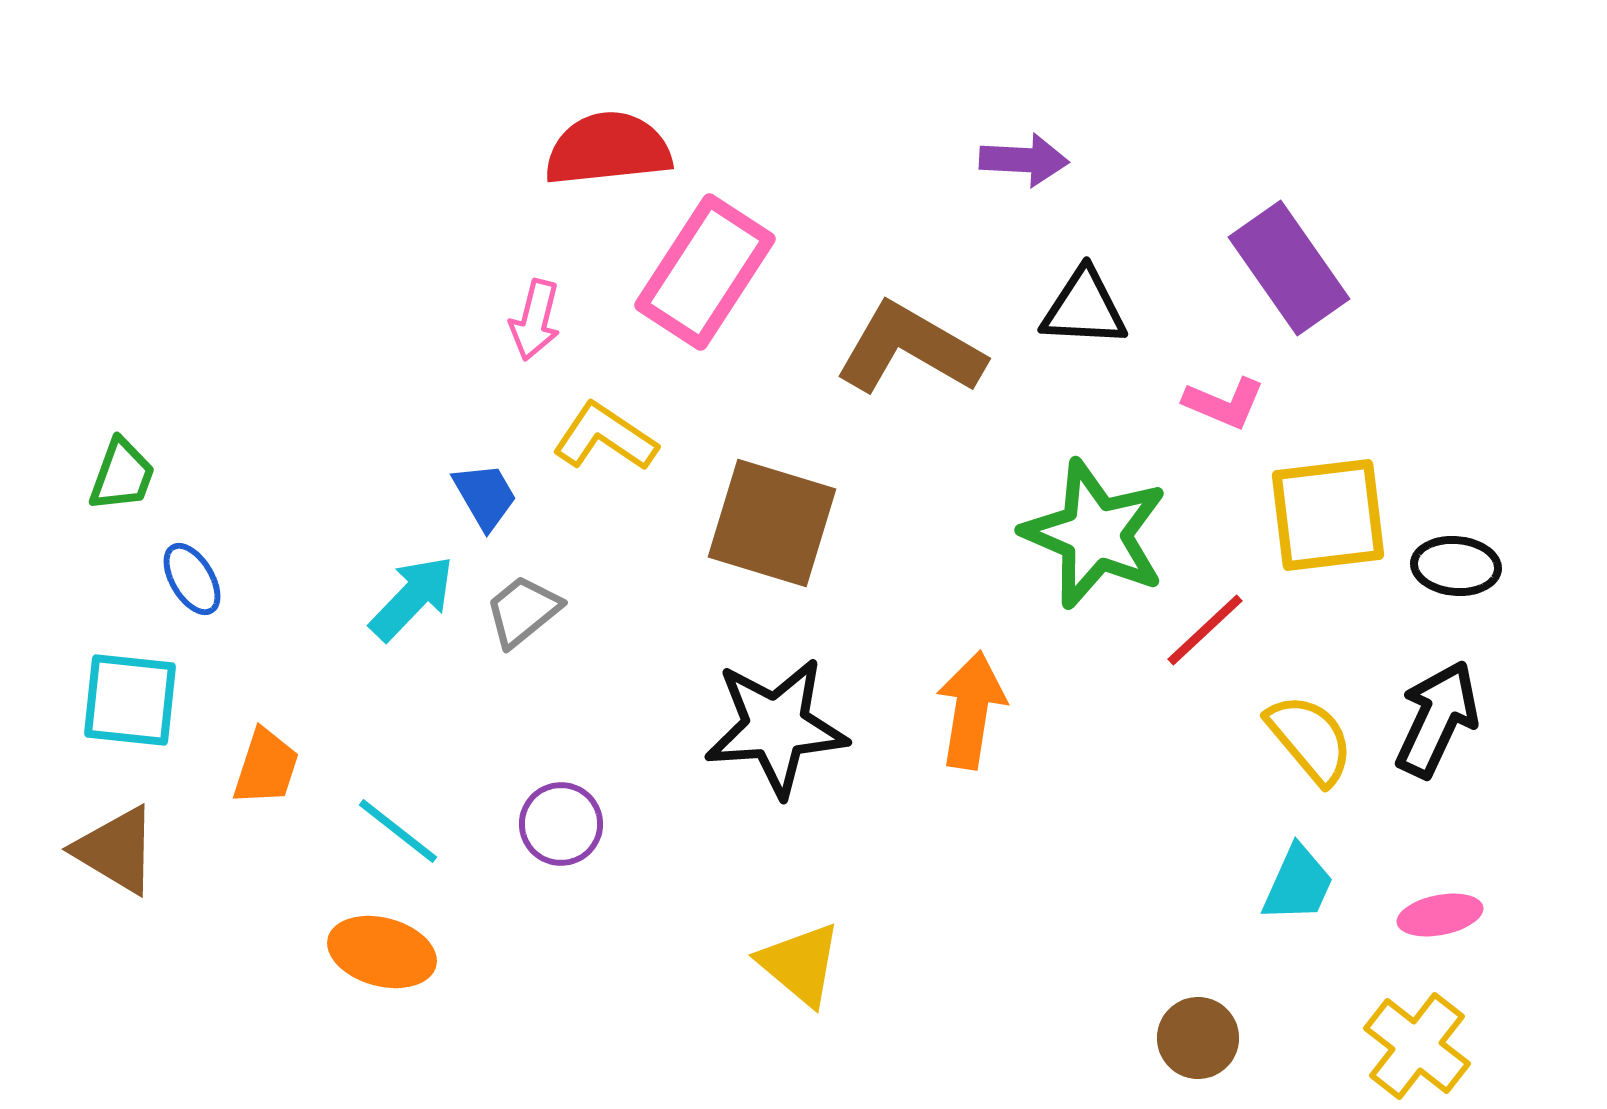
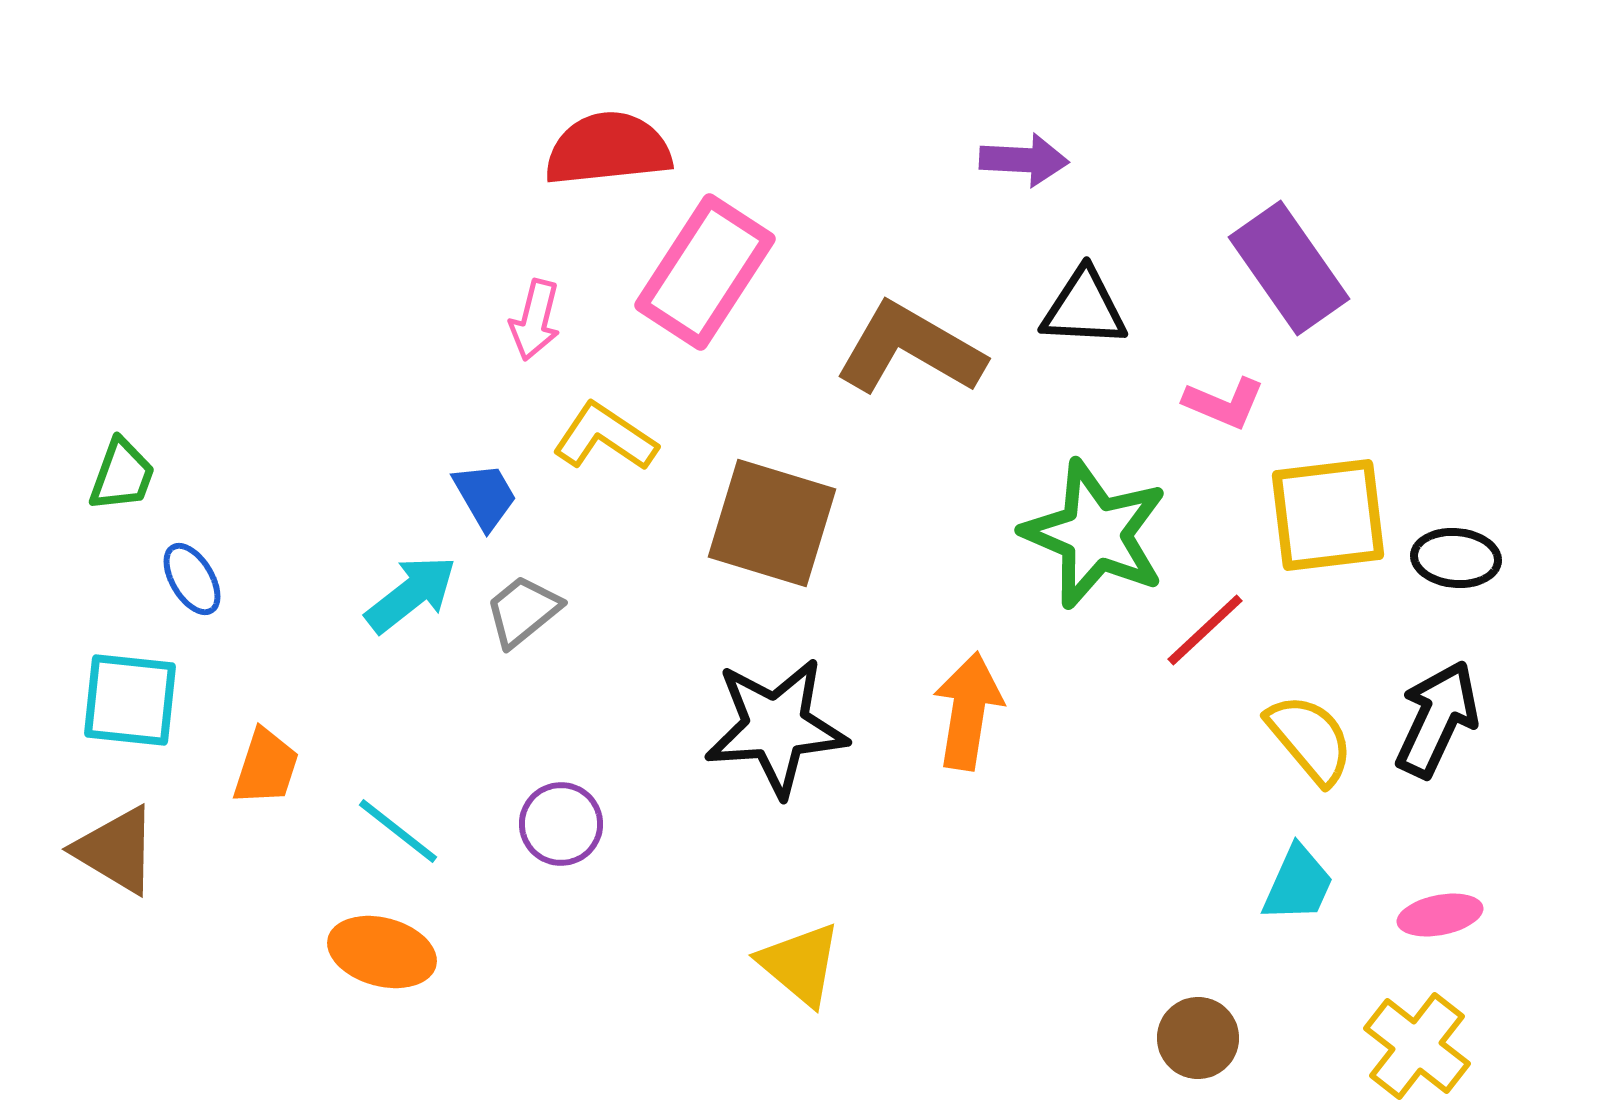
black ellipse: moved 8 px up
cyan arrow: moved 1 px left, 4 px up; rotated 8 degrees clockwise
orange arrow: moved 3 px left, 1 px down
